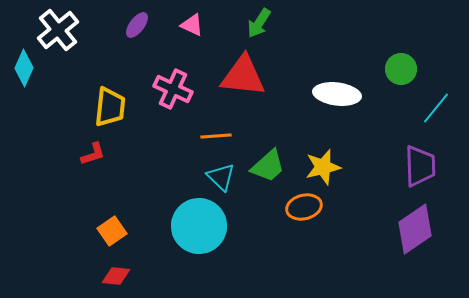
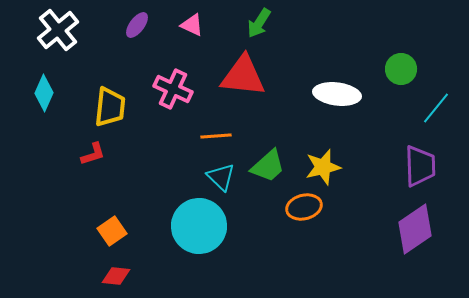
cyan diamond: moved 20 px right, 25 px down
